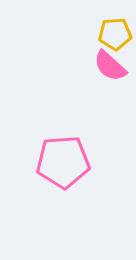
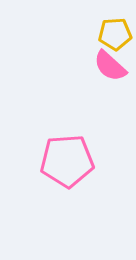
pink pentagon: moved 4 px right, 1 px up
